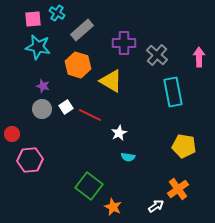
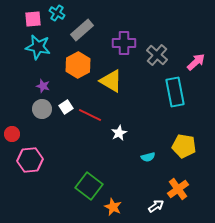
pink arrow: moved 3 px left, 5 px down; rotated 48 degrees clockwise
orange hexagon: rotated 15 degrees clockwise
cyan rectangle: moved 2 px right
cyan semicircle: moved 20 px right; rotated 24 degrees counterclockwise
